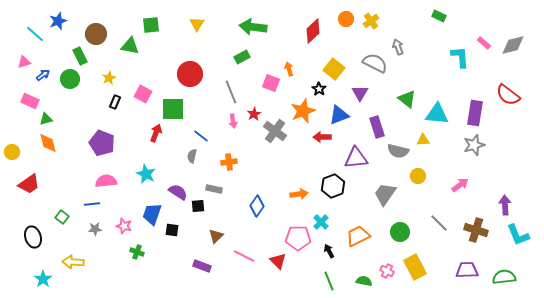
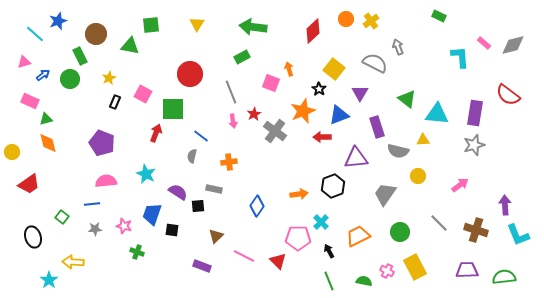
cyan star at (43, 279): moved 6 px right, 1 px down
